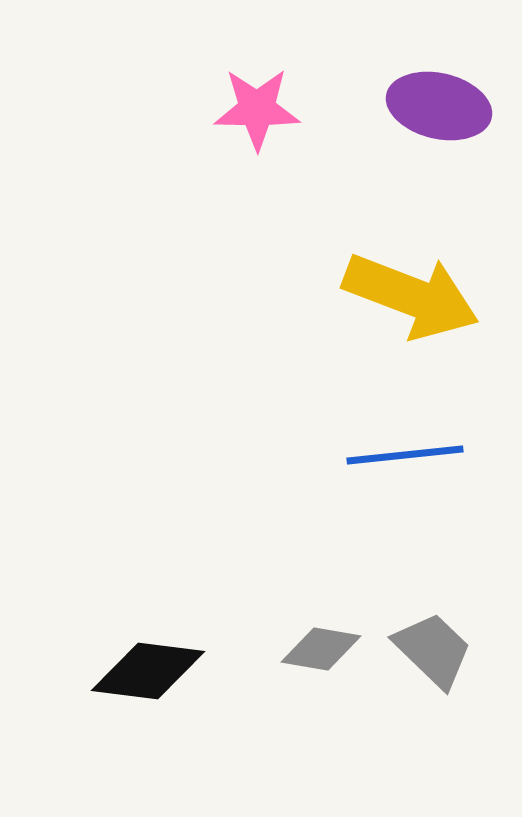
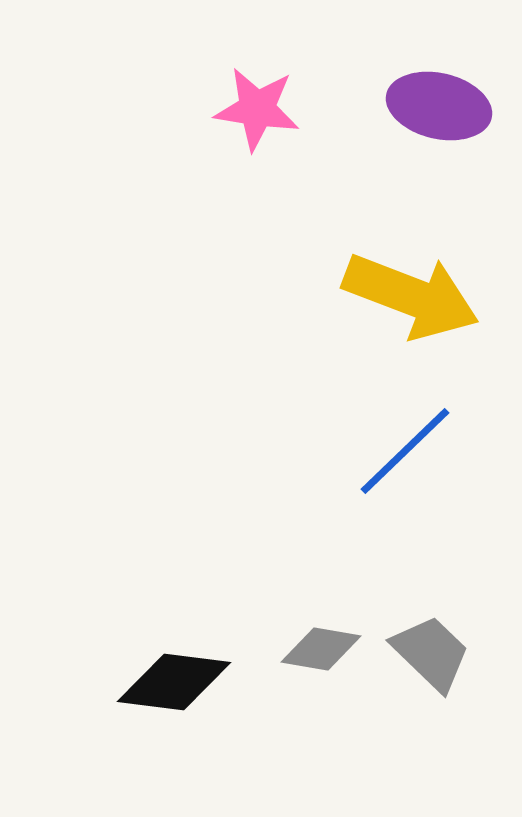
pink star: rotated 8 degrees clockwise
blue line: moved 4 px up; rotated 38 degrees counterclockwise
gray trapezoid: moved 2 px left, 3 px down
black diamond: moved 26 px right, 11 px down
